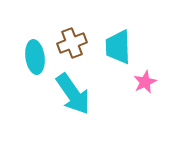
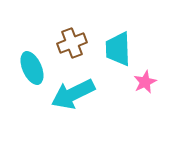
cyan trapezoid: moved 2 px down
cyan ellipse: moved 3 px left, 11 px down; rotated 16 degrees counterclockwise
cyan arrow: rotated 99 degrees clockwise
